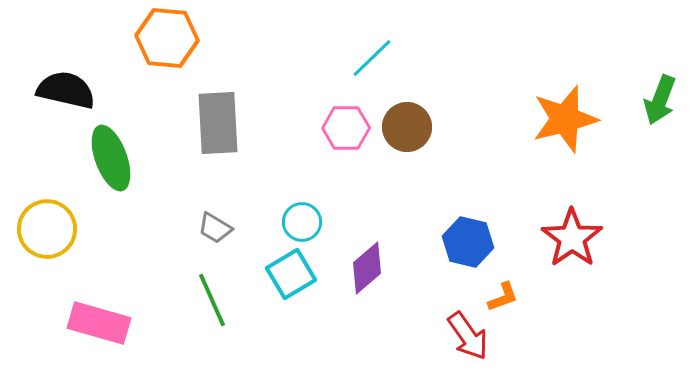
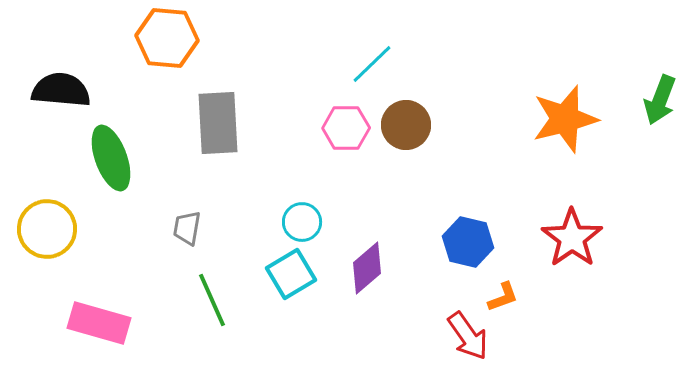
cyan line: moved 6 px down
black semicircle: moved 5 px left; rotated 8 degrees counterclockwise
brown circle: moved 1 px left, 2 px up
gray trapezoid: moved 28 px left; rotated 69 degrees clockwise
